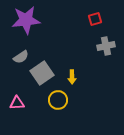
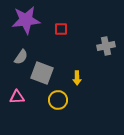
red square: moved 34 px left, 10 px down; rotated 16 degrees clockwise
gray semicircle: rotated 21 degrees counterclockwise
gray square: rotated 35 degrees counterclockwise
yellow arrow: moved 5 px right, 1 px down
pink triangle: moved 6 px up
